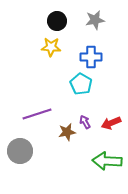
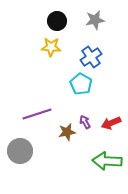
blue cross: rotated 35 degrees counterclockwise
